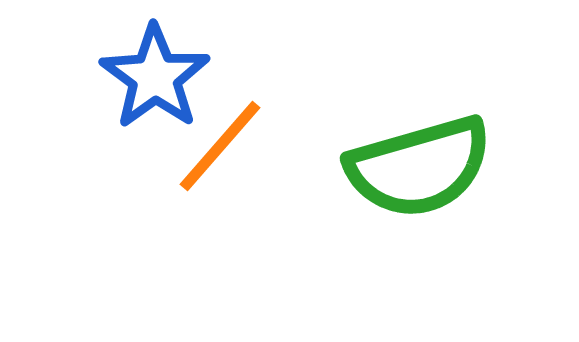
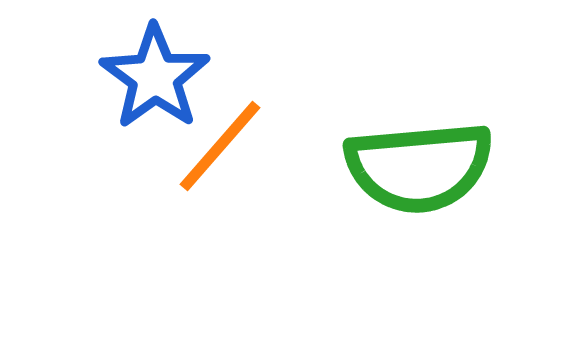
green semicircle: rotated 11 degrees clockwise
